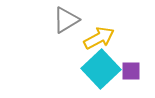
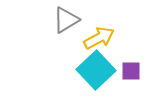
cyan square: moved 5 px left, 1 px down
